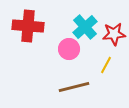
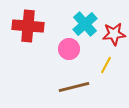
cyan cross: moved 3 px up
